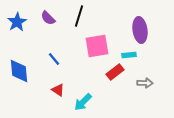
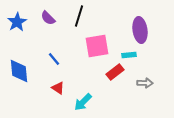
red triangle: moved 2 px up
